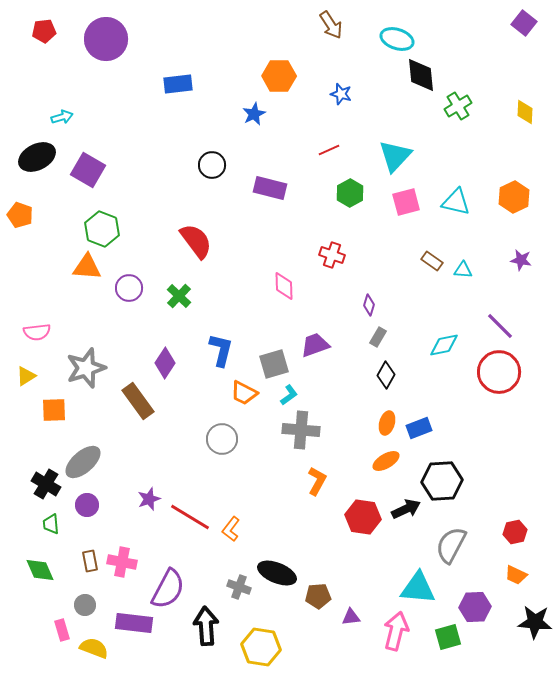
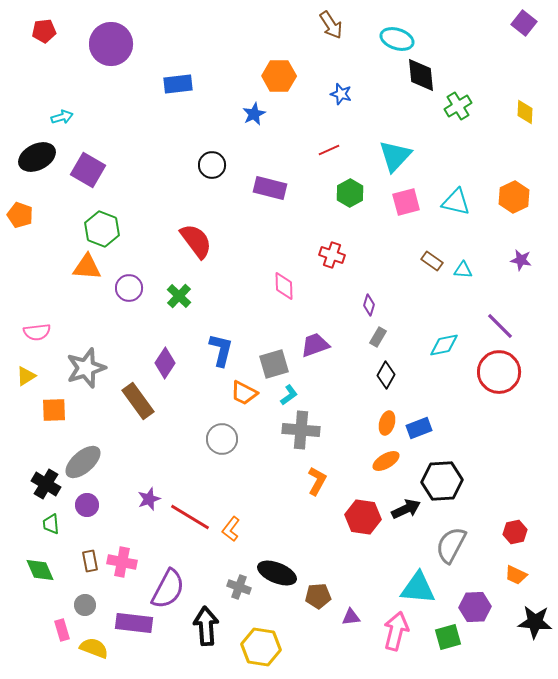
purple circle at (106, 39): moved 5 px right, 5 px down
